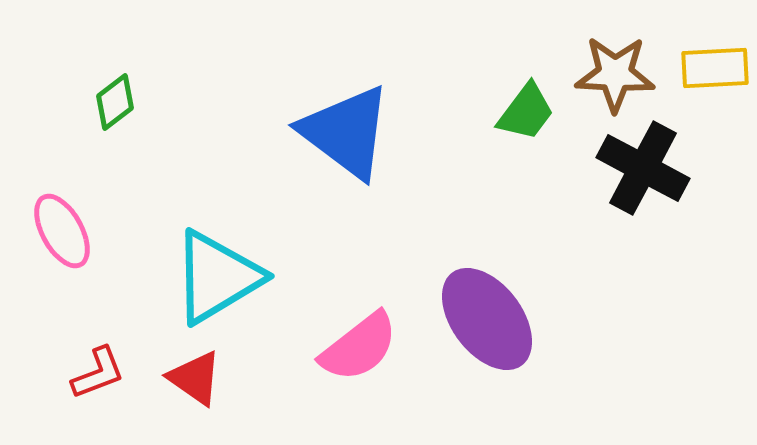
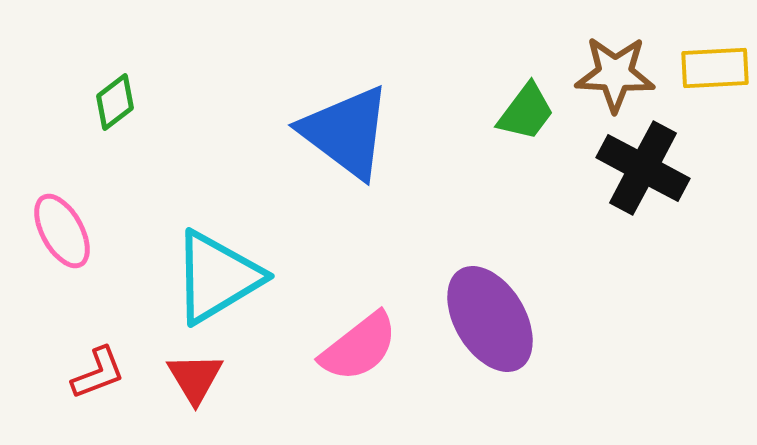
purple ellipse: moved 3 px right; rotated 6 degrees clockwise
red triangle: rotated 24 degrees clockwise
